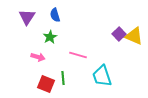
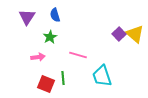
yellow triangle: moved 1 px right, 2 px up; rotated 18 degrees clockwise
pink arrow: rotated 24 degrees counterclockwise
